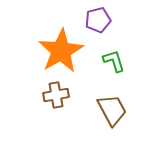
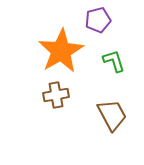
brown trapezoid: moved 5 px down
